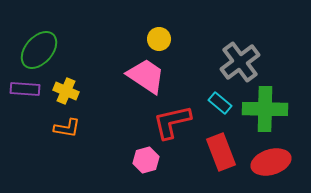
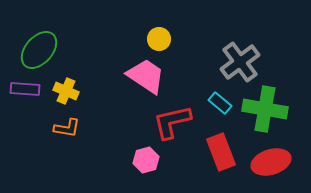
green cross: rotated 9 degrees clockwise
